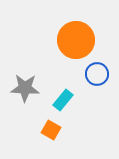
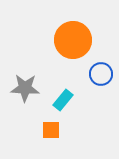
orange circle: moved 3 px left
blue circle: moved 4 px right
orange square: rotated 30 degrees counterclockwise
